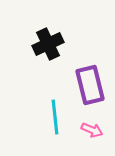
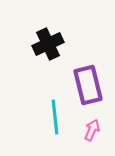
purple rectangle: moved 2 px left
pink arrow: rotated 90 degrees counterclockwise
